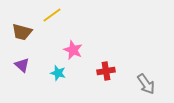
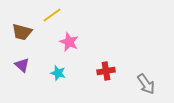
pink star: moved 4 px left, 8 px up
